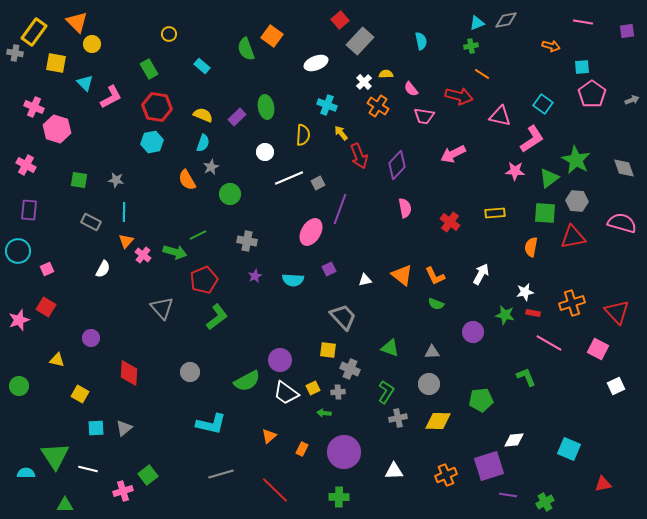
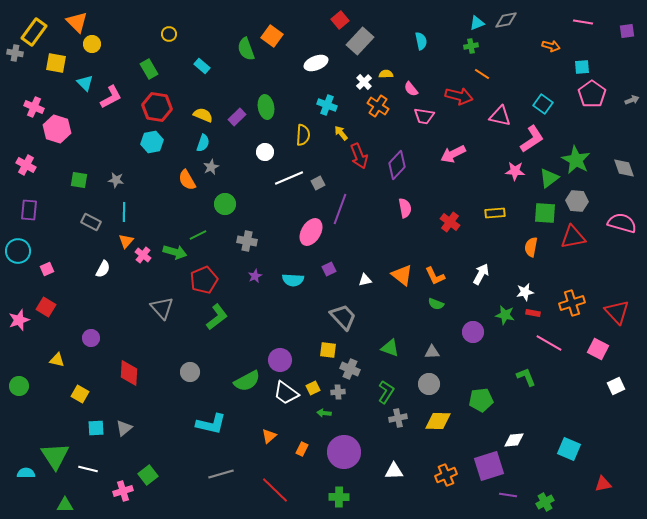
green circle at (230, 194): moved 5 px left, 10 px down
